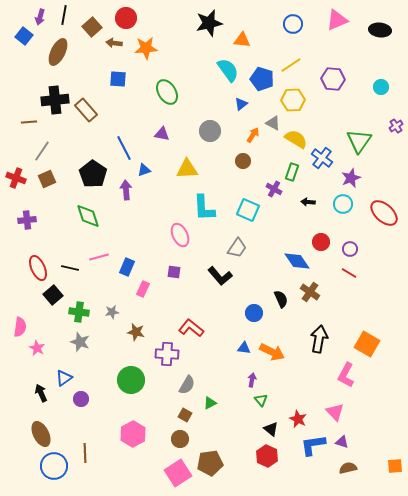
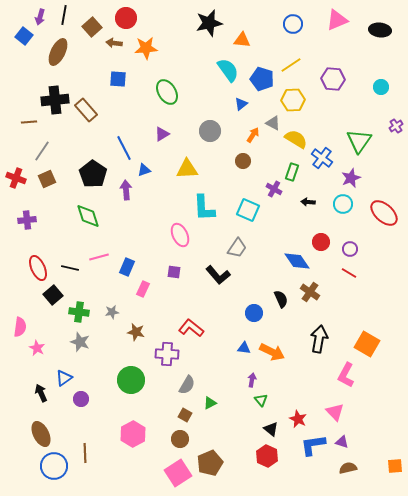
purple triangle at (162, 134): rotated 42 degrees counterclockwise
black L-shape at (220, 276): moved 2 px left, 1 px up
brown pentagon at (210, 463): rotated 15 degrees counterclockwise
